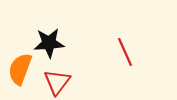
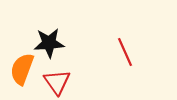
orange semicircle: moved 2 px right
red triangle: rotated 12 degrees counterclockwise
